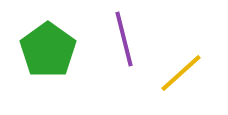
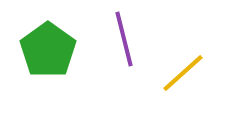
yellow line: moved 2 px right
